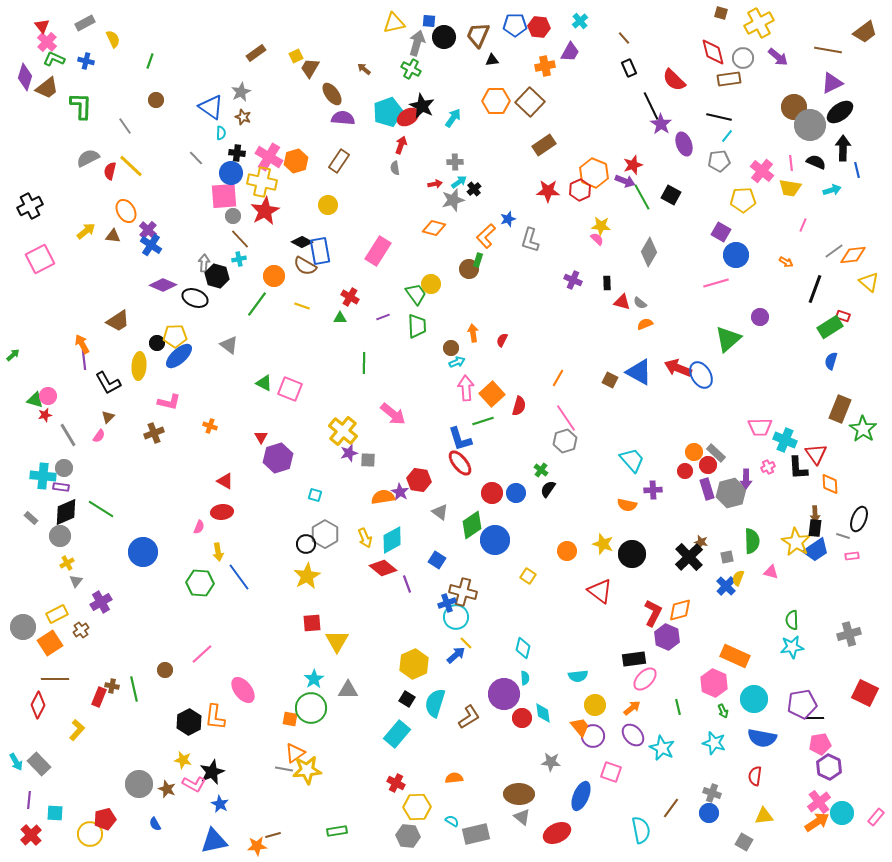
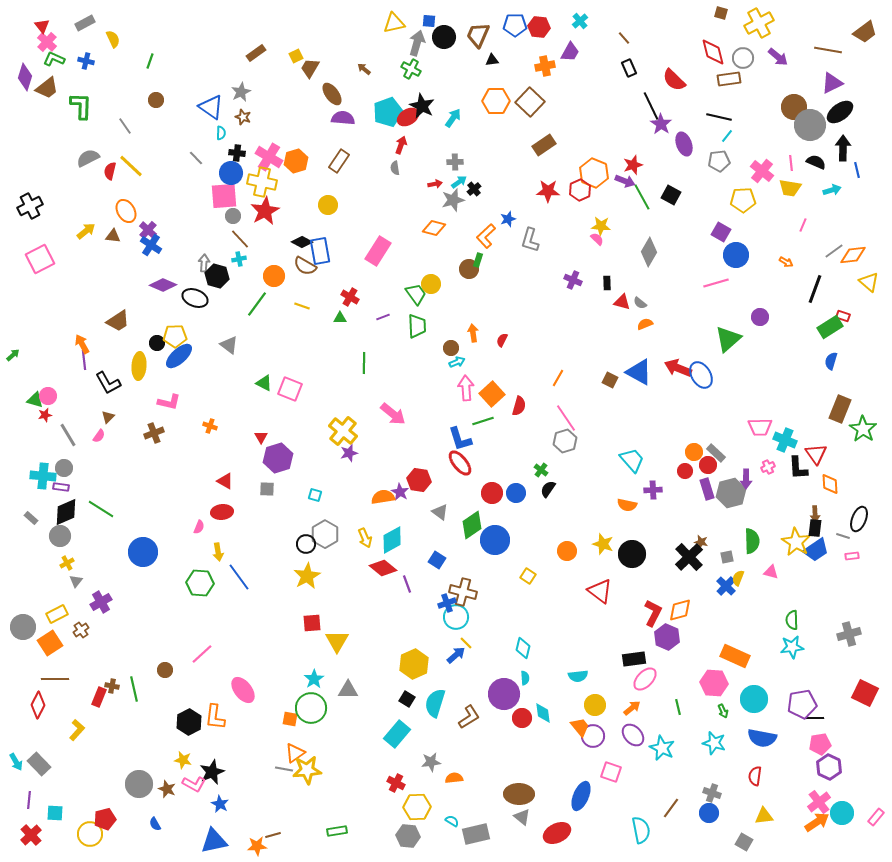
gray square at (368, 460): moved 101 px left, 29 px down
pink hexagon at (714, 683): rotated 20 degrees counterclockwise
gray star at (551, 762): moved 120 px left; rotated 12 degrees counterclockwise
